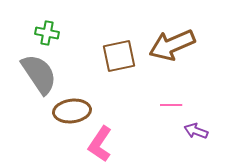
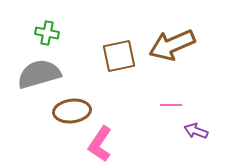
gray semicircle: rotated 72 degrees counterclockwise
